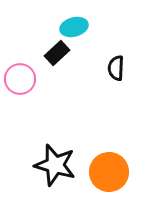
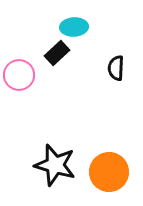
cyan ellipse: rotated 12 degrees clockwise
pink circle: moved 1 px left, 4 px up
